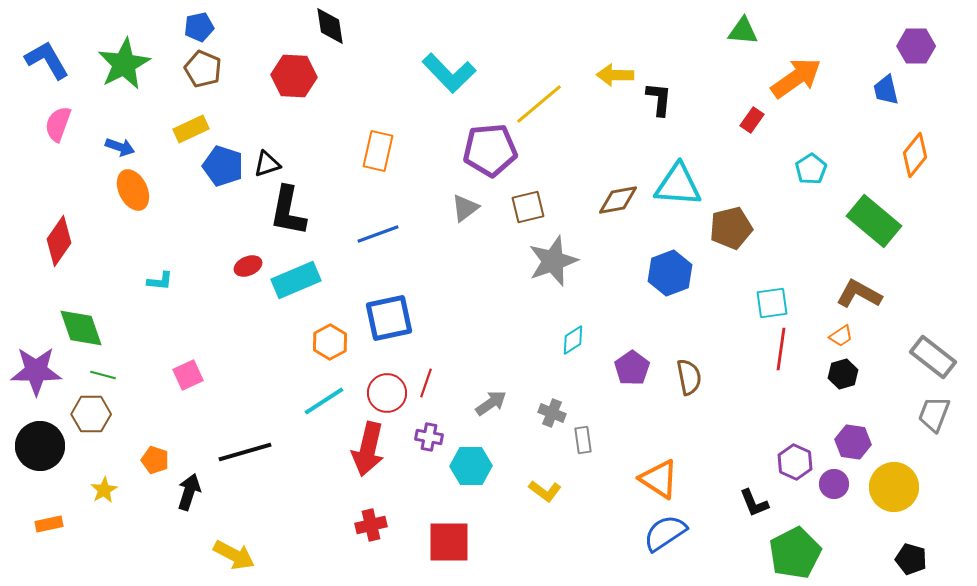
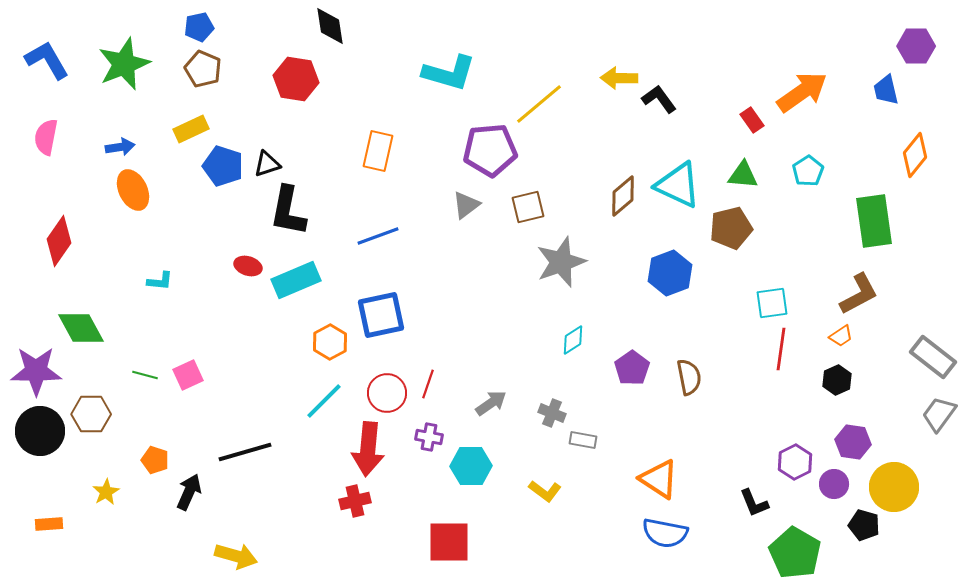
green triangle at (743, 31): moved 144 px down
green star at (124, 64): rotated 6 degrees clockwise
cyan L-shape at (449, 73): rotated 30 degrees counterclockwise
yellow arrow at (615, 75): moved 4 px right, 3 px down
red hexagon at (294, 76): moved 2 px right, 3 px down; rotated 6 degrees clockwise
orange arrow at (796, 78): moved 6 px right, 14 px down
black L-shape at (659, 99): rotated 42 degrees counterclockwise
red rectangle at (752, 120): rotated 70 degrees counterclockwise
pink semicircle at (58, 124): moved 12 px left, 13 px down; rotated 9 degrees counterclockwise
blue arrow at (120, 147): rotated 28 degrees counterclockwise
cyan pentagon at (811, 169): moved 3 px left, 2 px down
cyan triangle at (678, 185): rotated 21 degrees clockwise
brown diamond at (618, 200): moved 5 px right, 4 px up; rotated 30 degrees counterclockwise
gray triangle at (465, 208): moved 1 px right, 3 px up
green rectangle at (874, 221): rotated 42 degrees clockwise
blue line at (378, 234): moved 2 px down
gray star at (553, 261): moved 8 px right, 1 px down
red ellipse at (248, 266): rotated 40 degrees clockwise
brown L-shape at (859, 294): rotated 123 degrees clockwise
blue square at (389, 318): moved 8 px left, 3 px up
green diamond at (81, 328): rotated 9 degrees counterclockwise
black hexagon at (843, 374): moved 6 px left, 6 px down; rotated 8 degrees counterclockwise
green line at (103, 375): moved 42 px right
red line at (426, 383): moved 2 px right, 1 px down
cyan line at (324, 401): rotated 12 degrees counterclockwise
gray trapezoid at (934, 414): moved 5 px right; rotated 15 degrees clockwise
gray rectangle at (583, 440): rotated 72 degrees counterclockwise
black circle at (40, 446): moved 15 px up
red arrow at (368, 449): rotated 8 degrees counterclockwise
purple hexagon at (795, 462): rotated 8 degrees clockwise
yellow star at (104, 490): moved 2 px right, 2 px down
black arrow at (189, 492): rotated 6 degrees clockwise
orange rectangle at (49, 524): rotated 8 degrees clockwise
red cross at (371, 525): moved 16 px left, 24 px up
blue semicircle at (665, 533): rotated 135 degrees counterclockwise
green pentagon at (795, 553): rotated 15 degrees counterclockwise
yellow arrow at (234, 555): moved 2 px right, 1 px down; rotated 12 degrees counterclockwise
black pentagon at (911, 559): moved 47 px left, 34 px up
